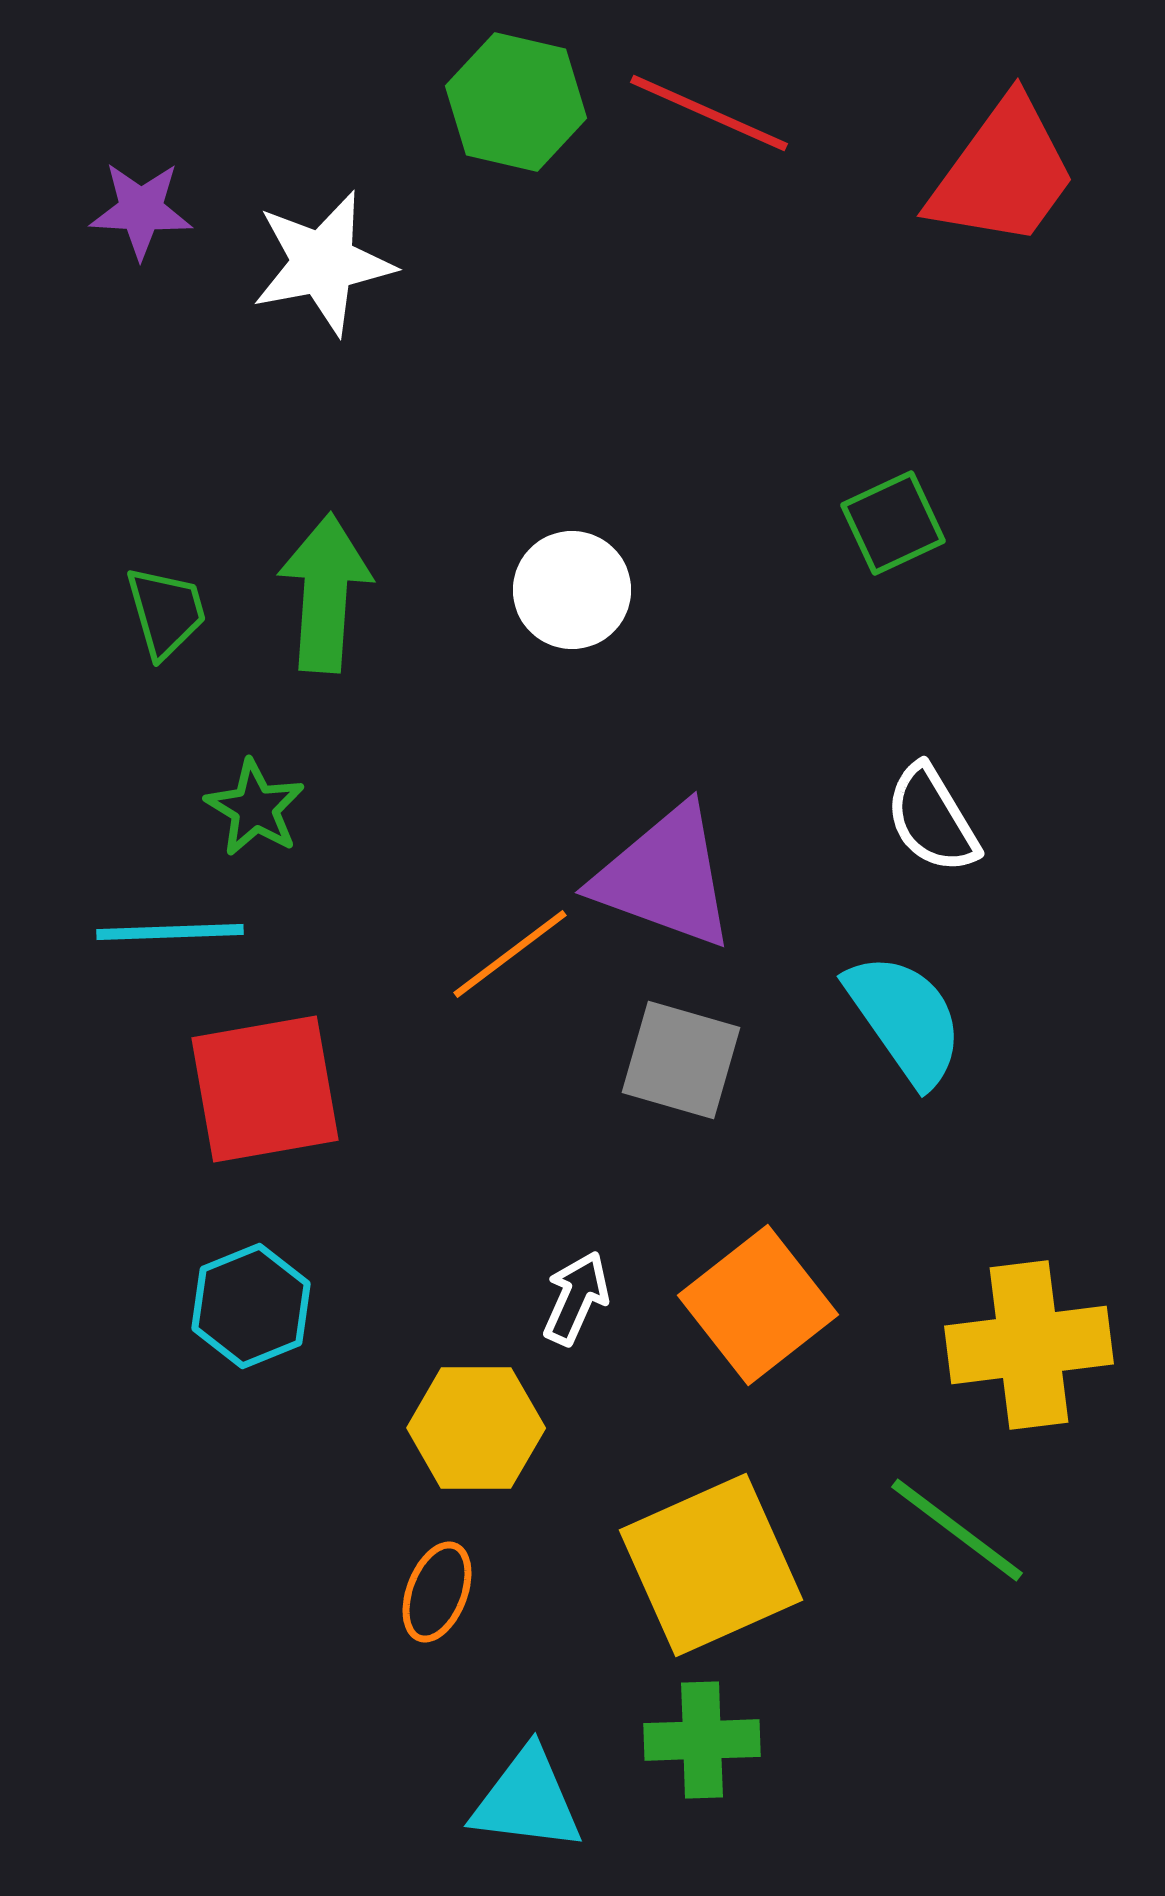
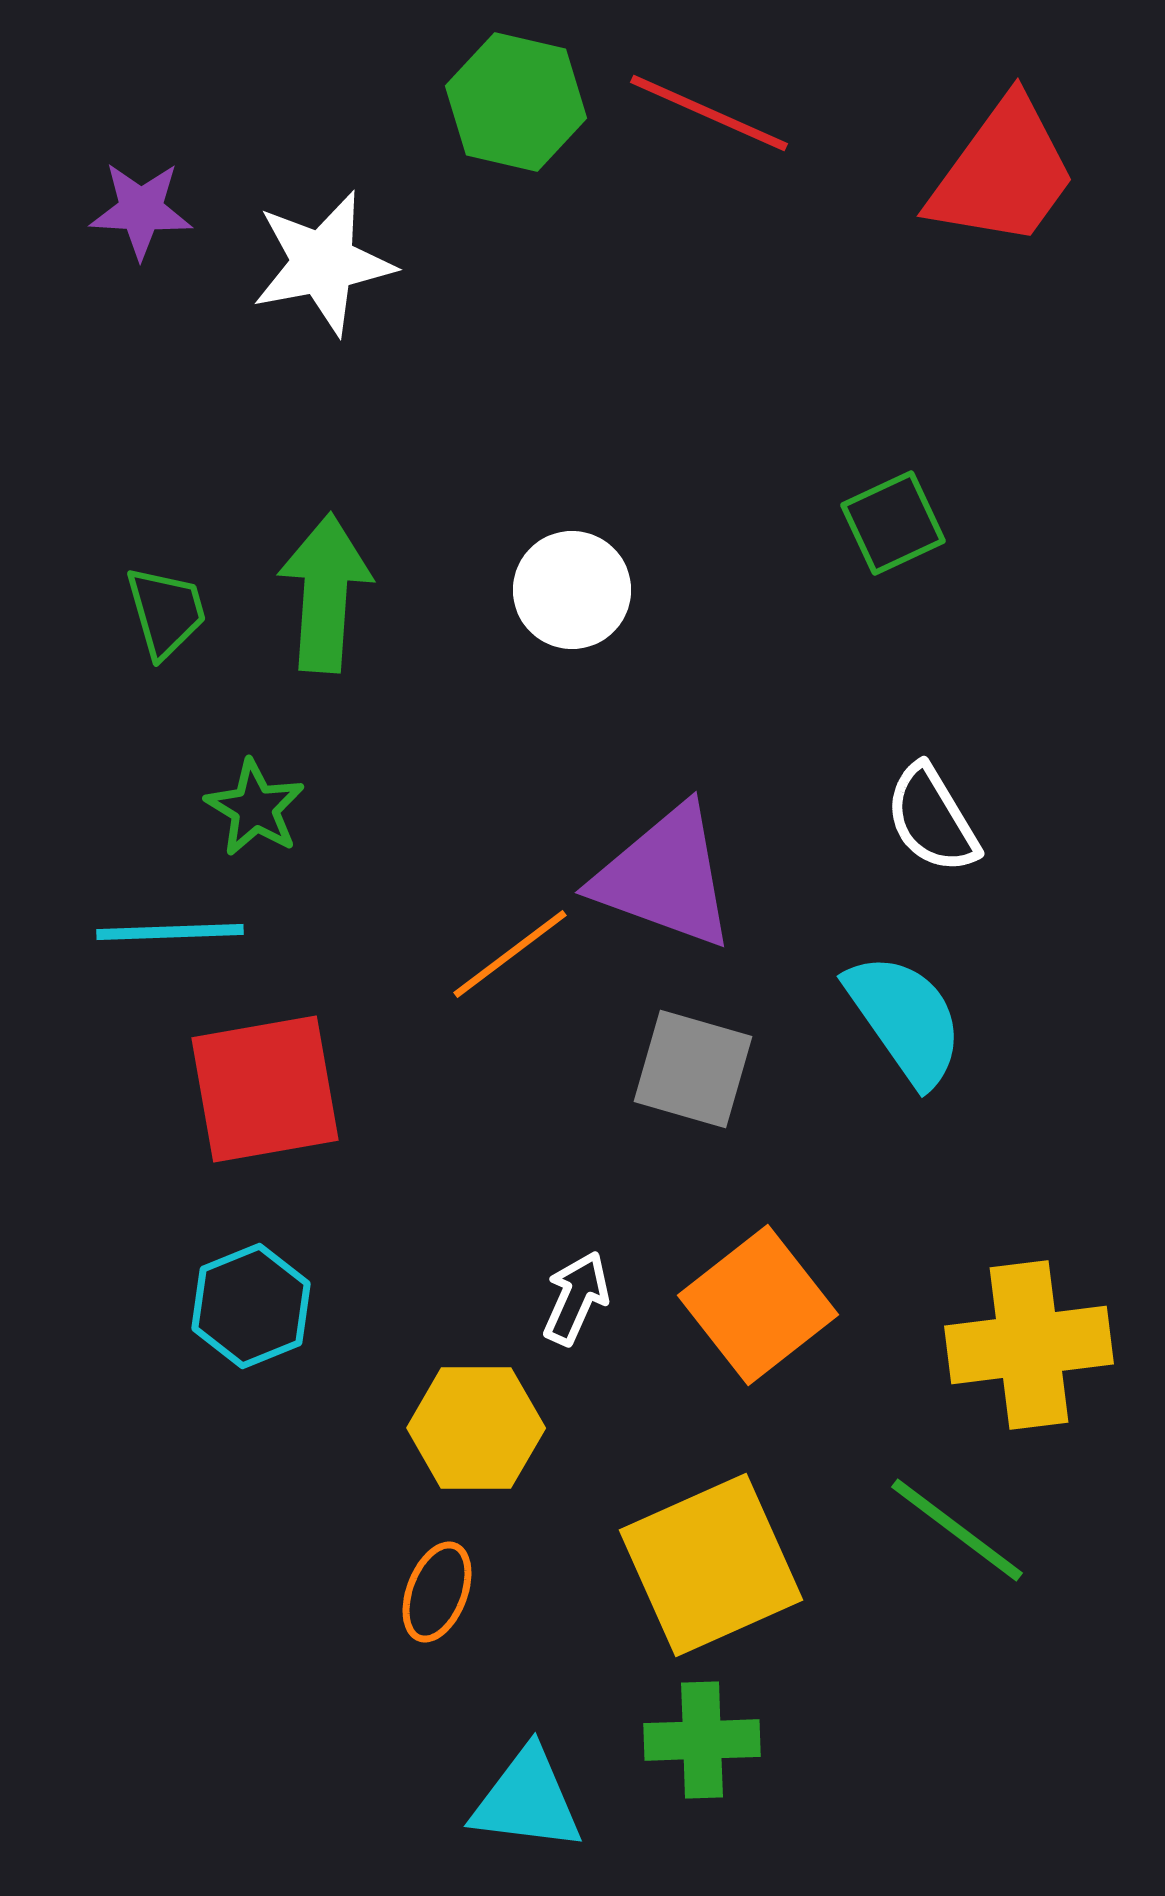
gray square: moved 12 px right, 9 px down
